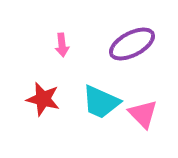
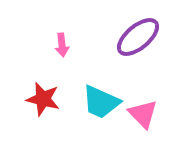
purple ellipse: moved 6 px right, 7 px up; rotated 12 degrees counterclockwise
